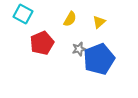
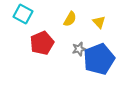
yellow triangle: rotated 32 degrees counterclockwise
